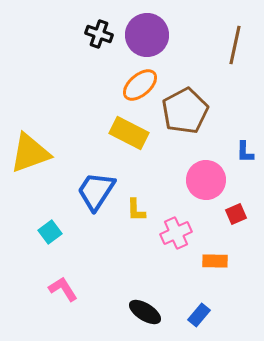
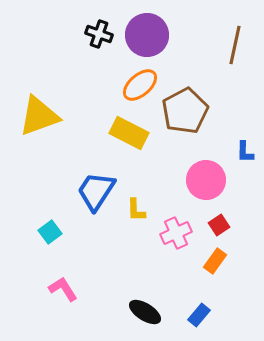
yellow triangle: moved 9 px right, 37 px up
red square: moved 17 px left, 11 px down; rotated 10 degrees counterclockwise
orange rectangle: rotated 55 degrees counterclockwise
